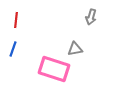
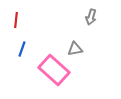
blue line: moved 9 px right
pink rectangle: moved 1 px down; rotated 24 degrees clockwise
